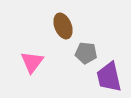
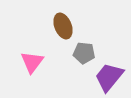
gray pentagon: moved 2 px left
purple trapezoid: rotated 52 degrees clockwise
